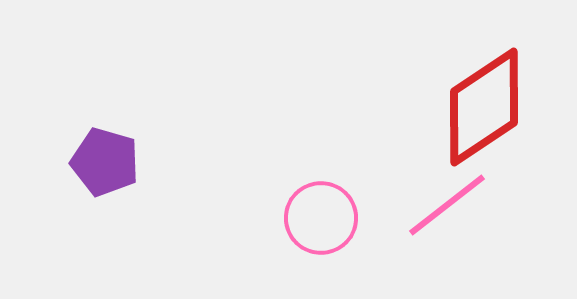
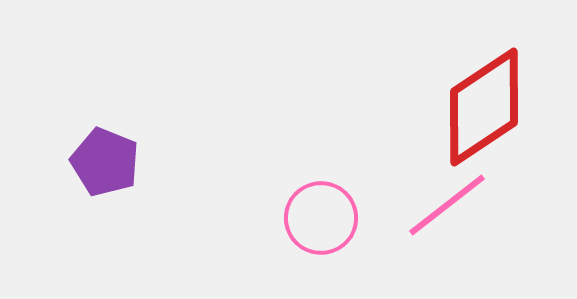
purple pentagon: rotated 6 degrees clockwise
